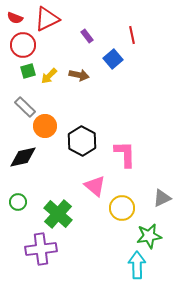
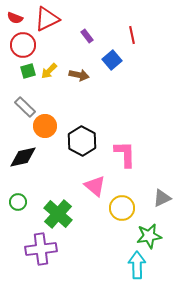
blue square: moved 1 px left, 1 px down
yellow arrow: moved 5 px up
